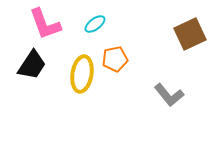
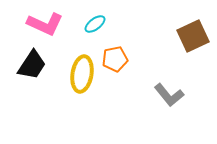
pink L-shape: rotated 45 degrees counterclockwise
brown square: moved 3 px right, 2 px down
